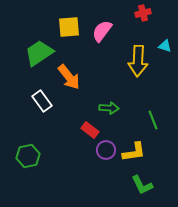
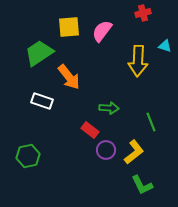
white rectangle: rotated 35 degrees counterclockwise
green line: moved 2 px left, 2 px down
yellow L-shape: rotated 30 degrees counterclockwise
